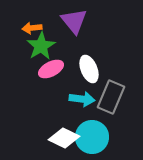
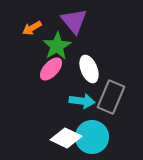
orange arrow: rotated 24 degrees counterclockwise
green star: moved 16 px right
pink ellipse: rotated 20 degrees counterclockwise
cyan arrow: moved 2 px down
white diamond: moved 2 px right
